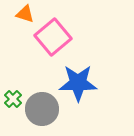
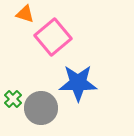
gray circle: moved 1 px left, 1 px up
